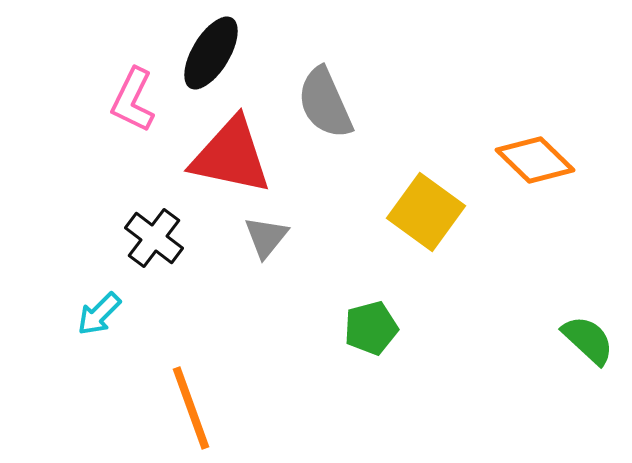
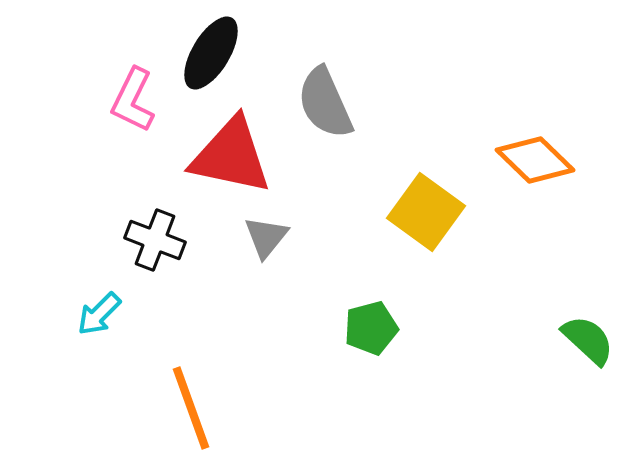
black cross: moved 1 px right, 2 px down; rotated 16 degrees counterclockwise
